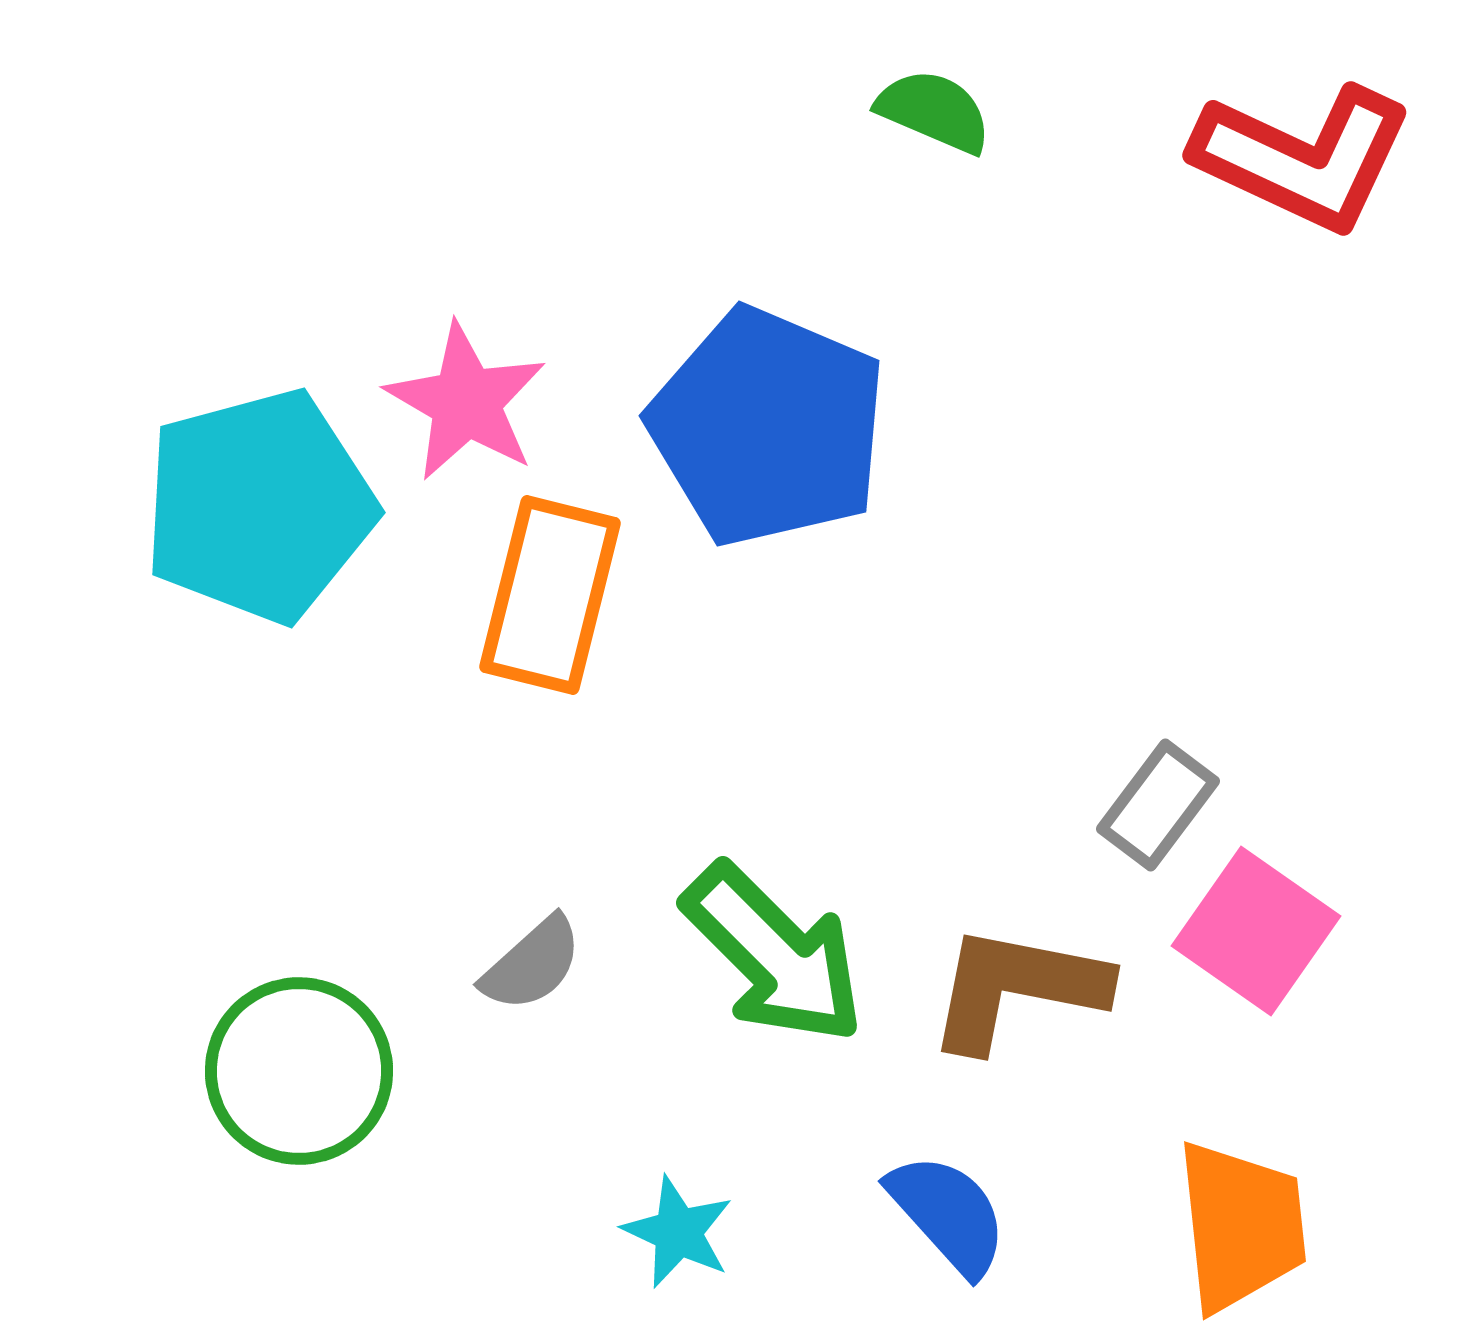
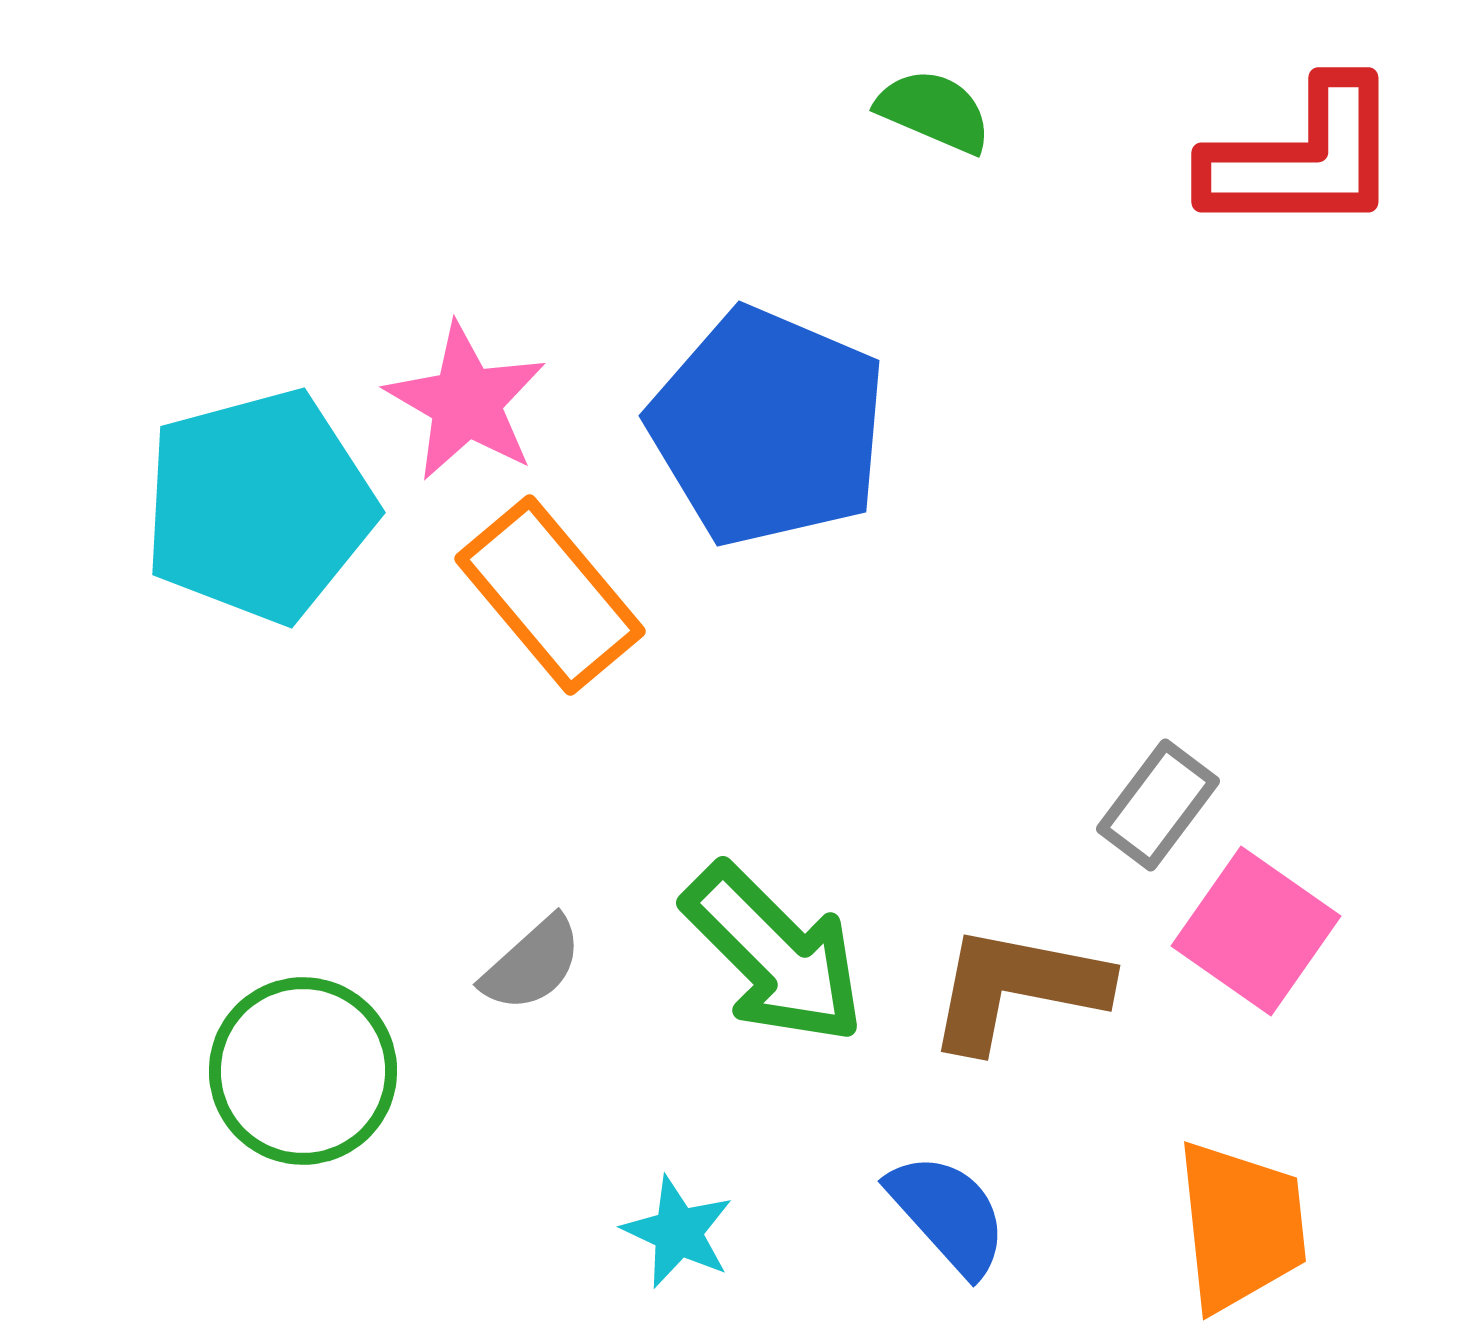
red L-shape: rotated 25 degrees counterclockwise
orange rectangle: rotated 54 degrees counterclockwise
green circle: moved 4 px right
